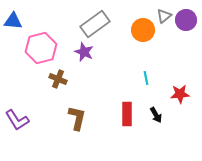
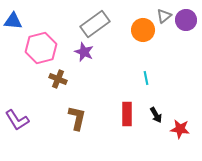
red star: moved 35 px down; rotated 12 degrees clockwise
